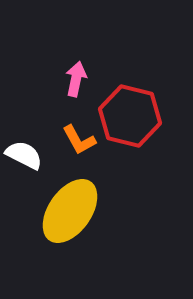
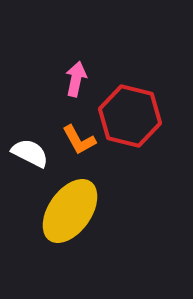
white semicircle: moved 6 px right, 2 px up
